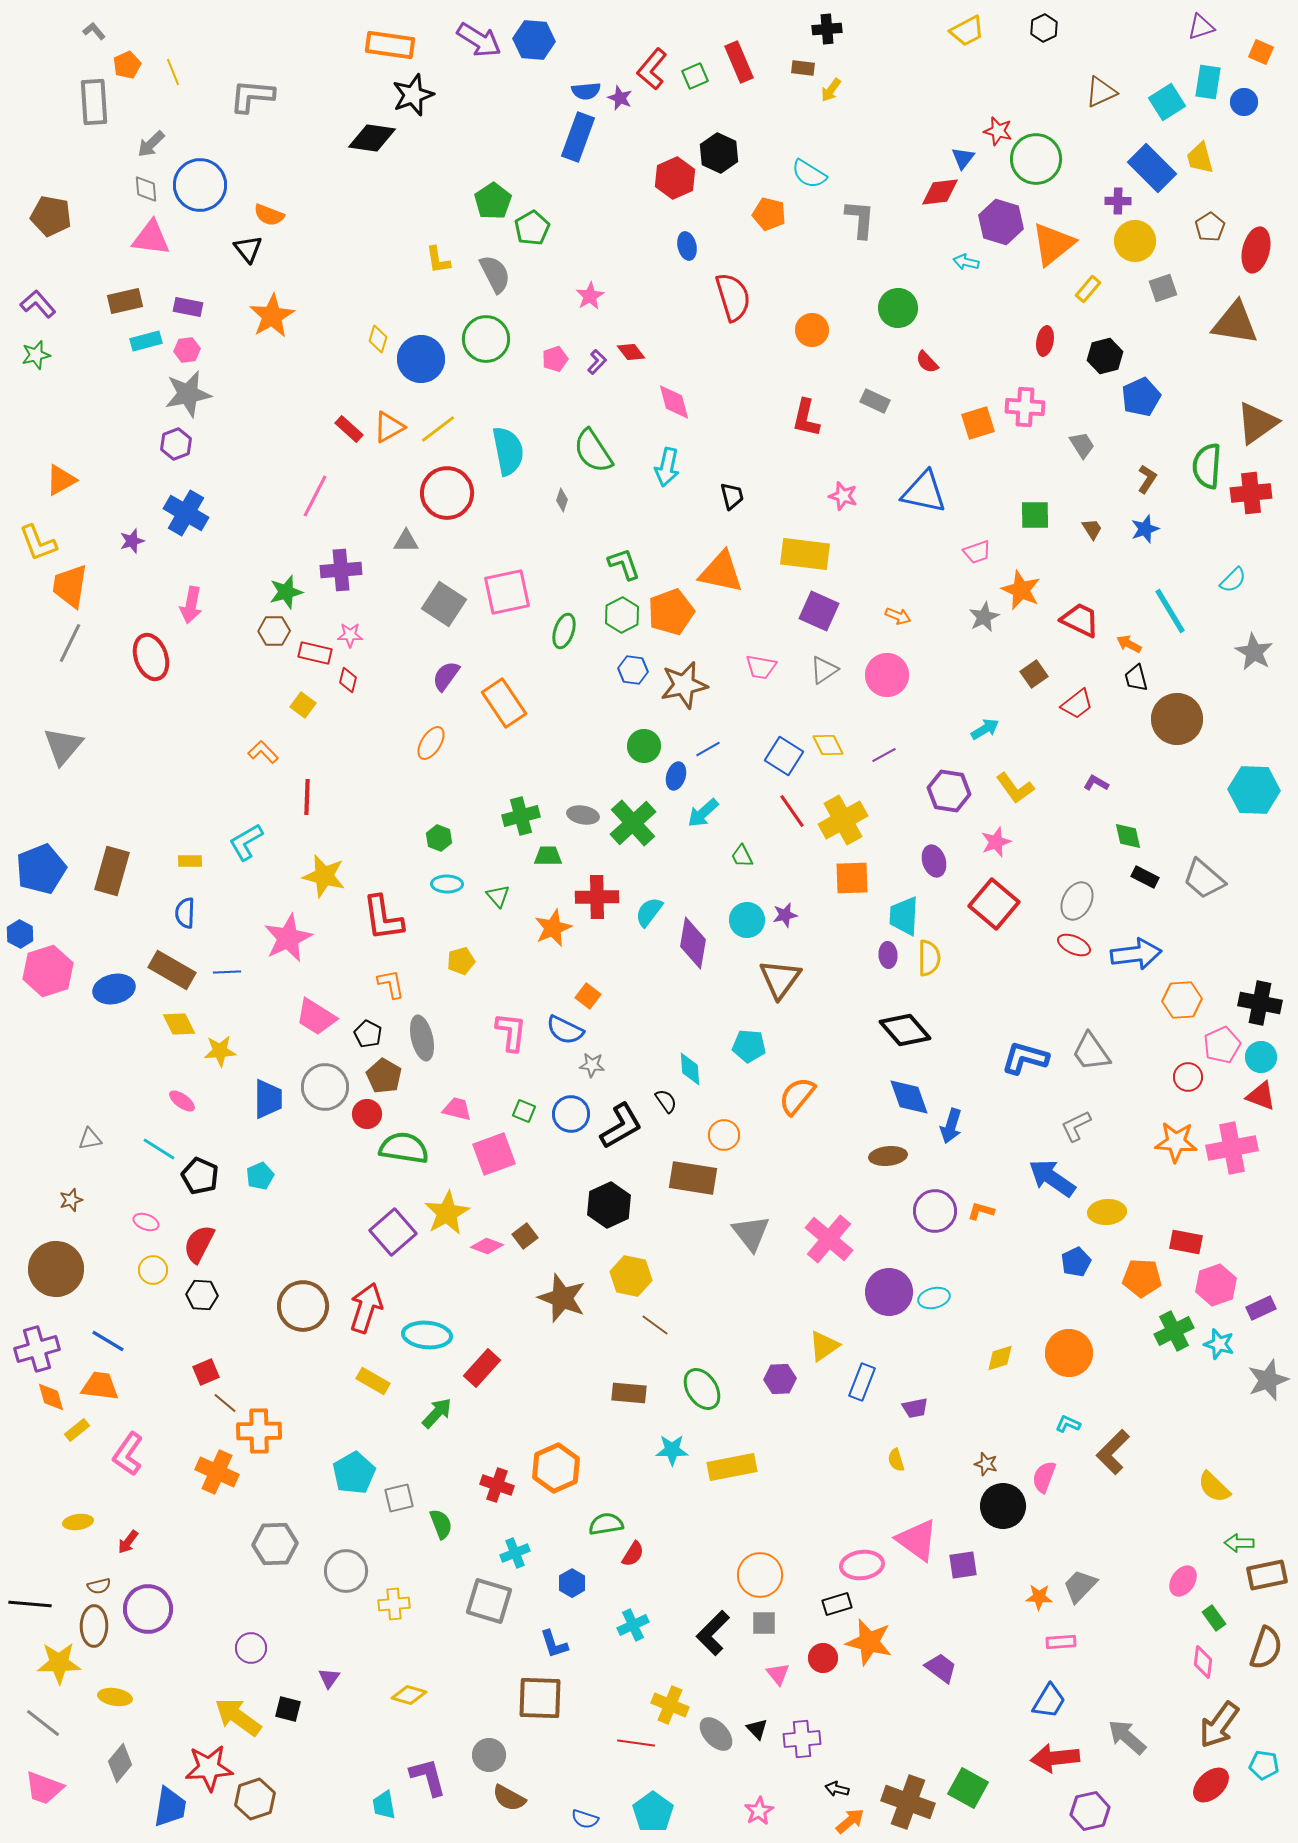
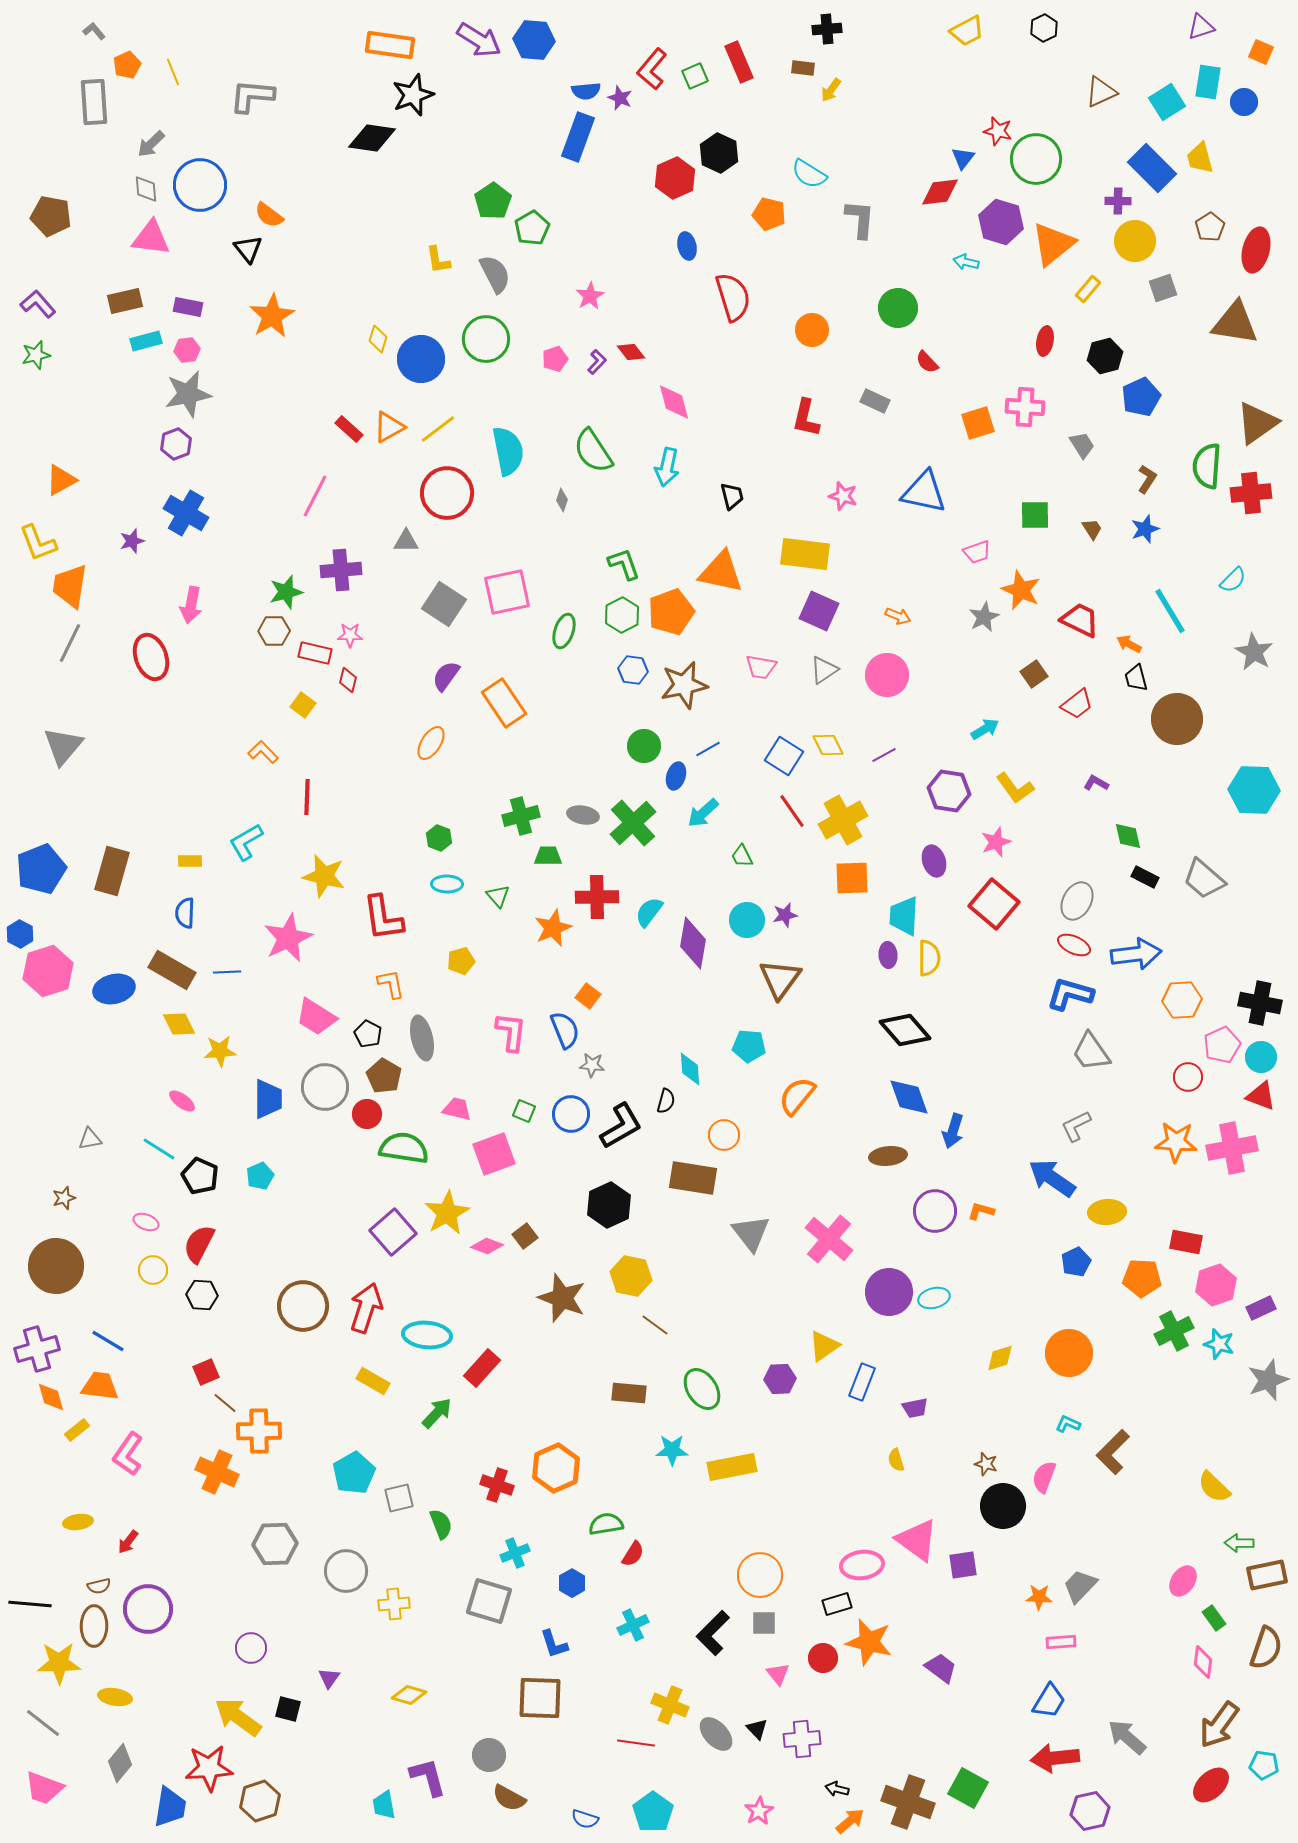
orange semicircle at (269, 215): rotated 16 degrees clockwise
blue semicircle at (565, 1030): rotated 138 degrees counterclockwise
blue L-shape at (1025, 1058): moved 45 px right, 64 px up
black semicircle at (666, 1101): rotated 50 degrees clockwise
blue arrow at (951, 1126): moved 2 px right, 5 px down
brown star at (71, 1200): moved 7 px left, 2 px up
brown circle at (56, 1269): moved 3 px up
brown hexagon at (255, 1799): moved 5 px right, 2 px down
